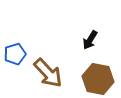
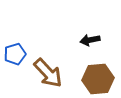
black arrow: rotated 48 degrees clockwise
brown hexagon: rotated 16 degrees counterclockwise
